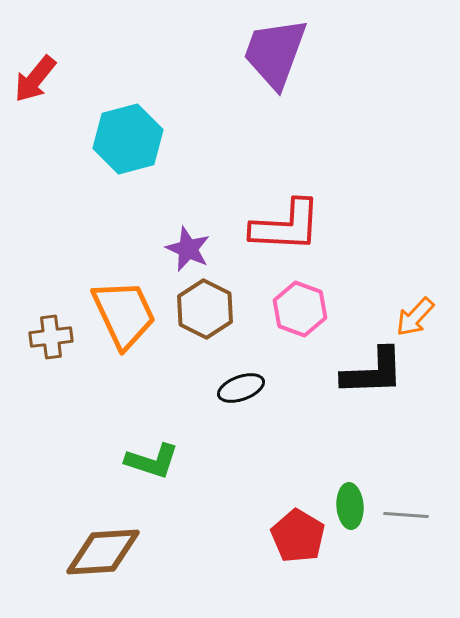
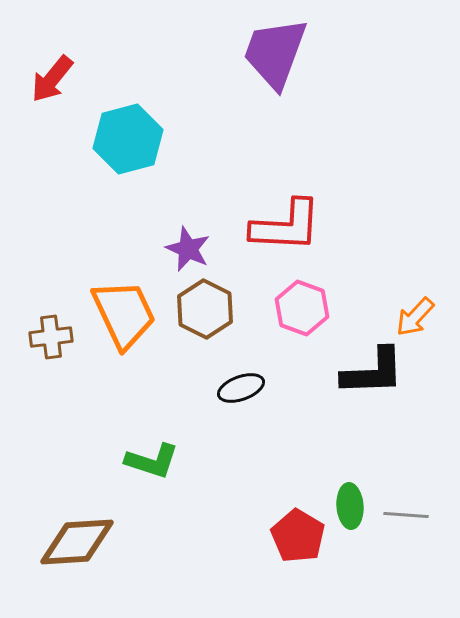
red arrow: moved 17 px right
pink hexagon: moved 2 px right, 1 px up
brown diamond: moved 26 px left, 10 px up
